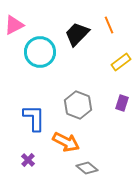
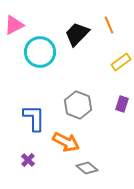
purple rectangle: moved 1 px down
